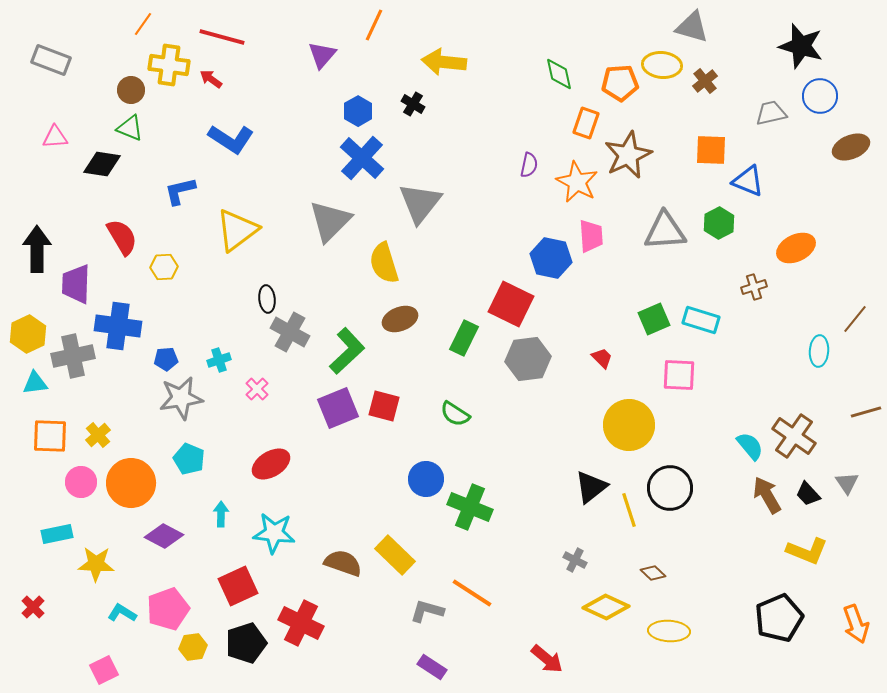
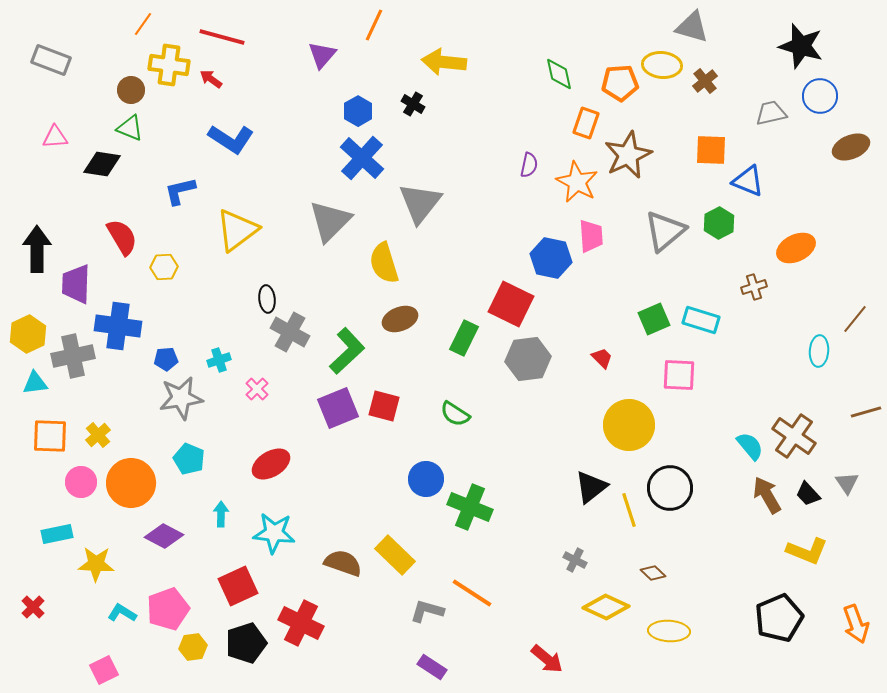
gray triangle at (665, 231): rotated 36 degrees counterclockwise
